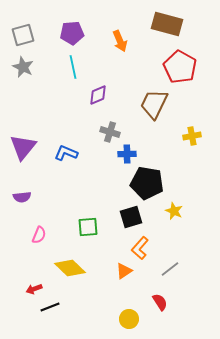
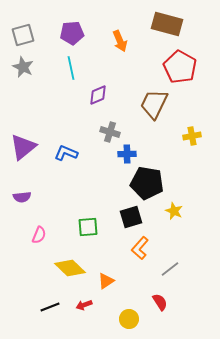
cyan line: moved 2 px left, 1 px down
purple triangle: rotated 12 degrees clockwise
orange triangle: moved 18 px left, 10 px down
red arrow: moved 50 px right, 16 px down
